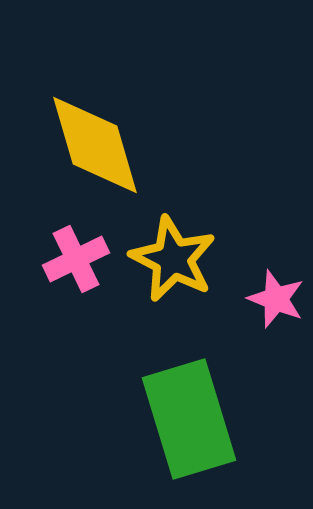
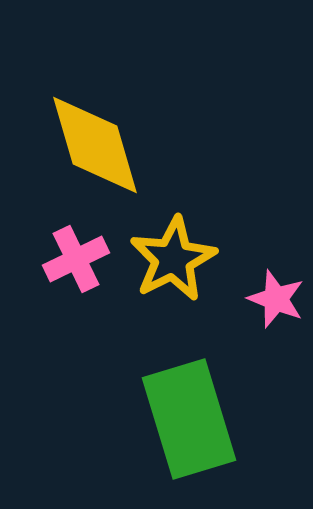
yellow star: rotated 18 degrees clockwise
